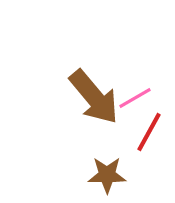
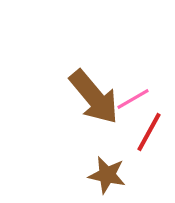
pink line: moved 2 px left, 1 px down
brown star: rotated 12 degrees clockwise
